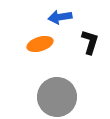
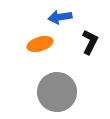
black L-shape: rotated 10 degrees clockwise
gray circle: moved 5 px up
